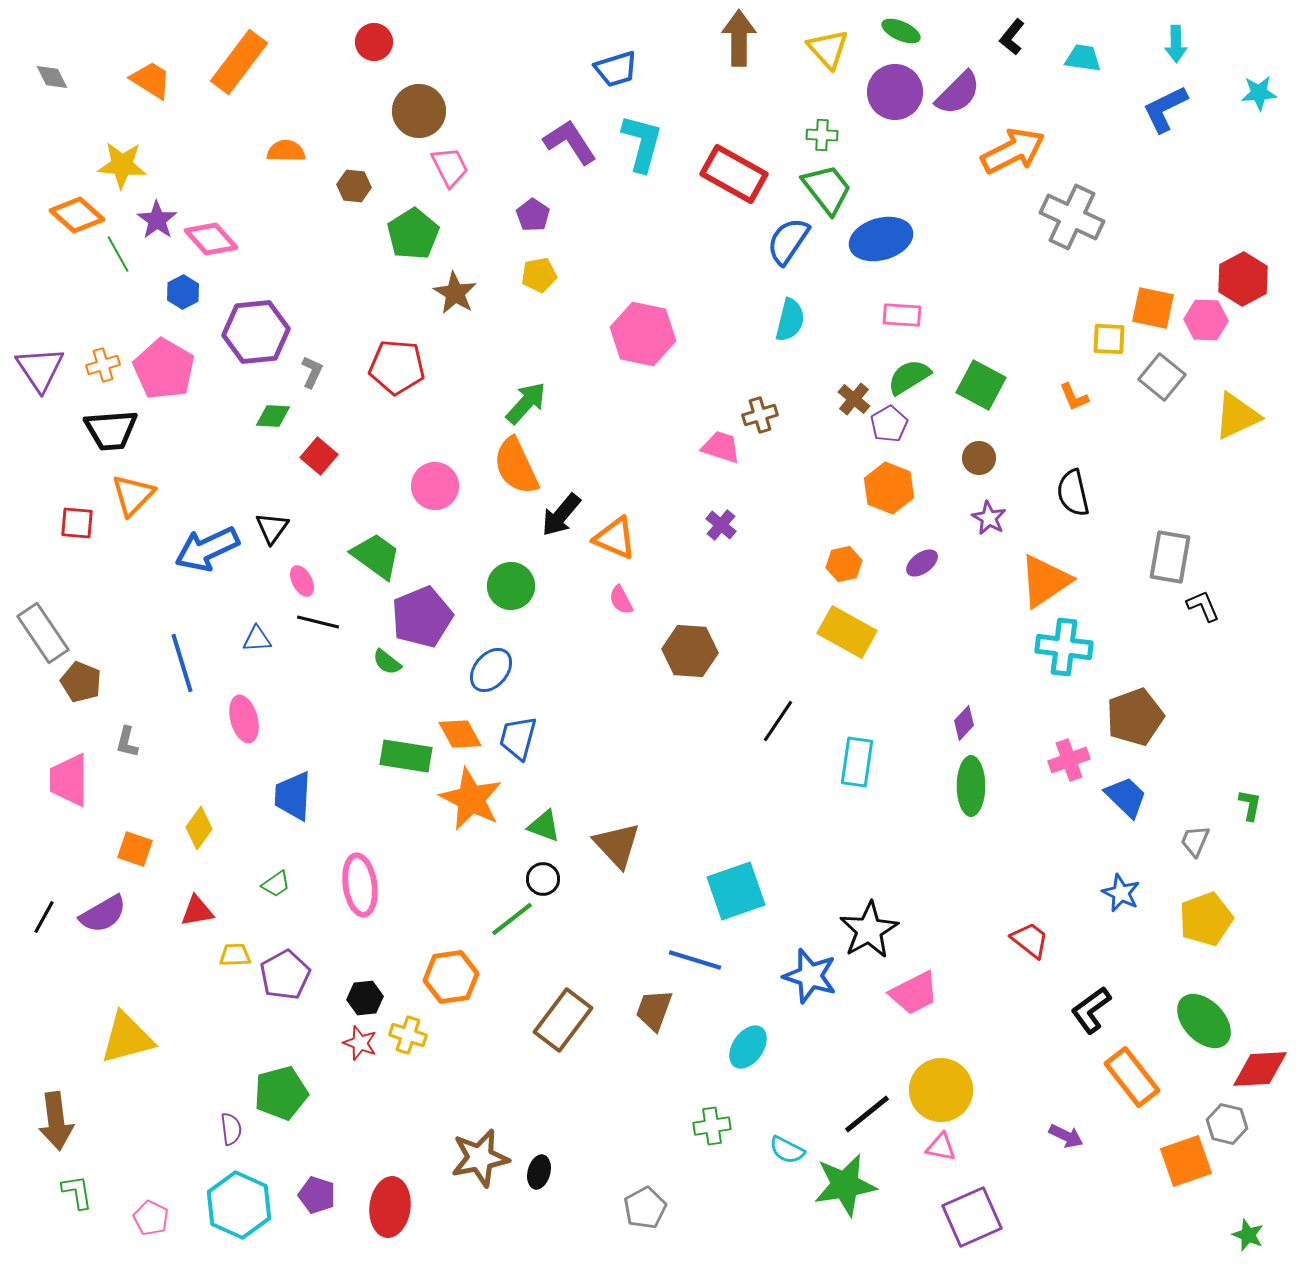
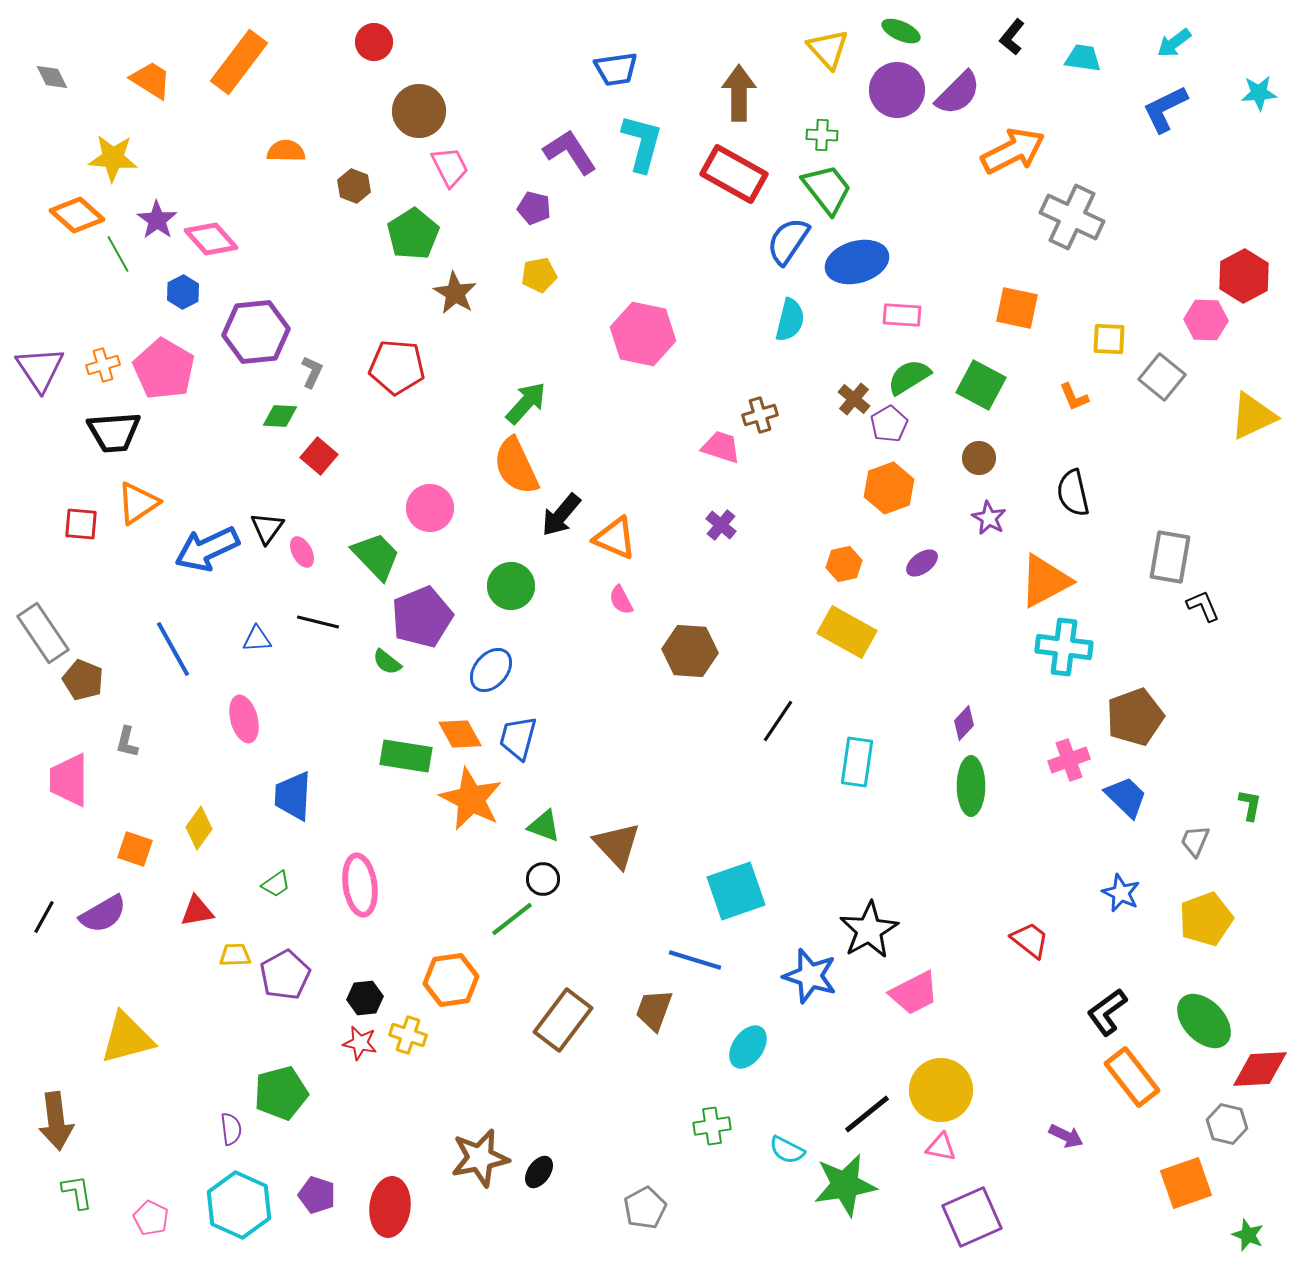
brown arrow at (739, 38): moved 55 px down
cyan arrow at (1176, 44): moved 2 px left, 1 px up; rotated 54 degrees clockwise
blue trapezoid at (616, 69): rotated 9 degrees clockwise
purple circle at (895, 92): moved 2 px right, 2 px up
purple L-shape at (570, 142): moved 10 px down
yellow star at (122, 165): moved 9 px left, 7 px up
brown hexagon at (354, 186): rotated 16 degrees clockwise
purple pentagon at (533, 215): moved 1 px right, 7 px up; rotated 20 degrees counterclockwise
blue ellipse at (881, 239): moved 24 px left, 23 px down
red hexagon at (1243, 279): moved 1 px right, 3 px up
orange square at (1153, 308): moved 136 px left
green diamond at (273, 416): moved 7 px right
yellow triangle at (1237, 416): moved 16 px right
black trapezoid at (111, 430): moved 3 px right, 2 px down
pink circle at (435, 486): moved 5 px left, 22 px down
orange hexagon at (889, 488): rotated 18 degrees clockwise
orange triangle at (133, 495): moved 5 px right, 8 px down; rotated 12 degrees clockwise
red square at (77, 523): moved 4 px right, 1 px down
black triangle at (272, 528): moved 5 px left
green trapezoid at (376, 556): rotated 10 degrees clockwise
pink ellipse at (302, 581): moved 29 px up
orange triangle at (1045, 581): rotated 6 degrees clockwise
blue line at (182, 663): moved 9 px left, 14 px up; rotated 12 degrees counterclockwise
brown pentagon at (81, 682): moved 2 px right, 2 px up
orange hexagon at (451, 977): moved 3 px down
black L-shape at (1091, 1010): moved 16 px right, 2 px down
red star at (360, 1043): rotated 8 degrees counterclockwise
orange square at (1186, 1161): moved 22 px down
black ellipse at (539, 1172): rotated 20 degrees clockwise
